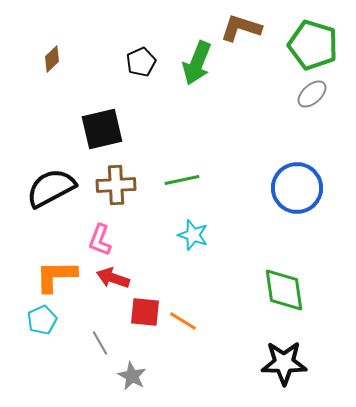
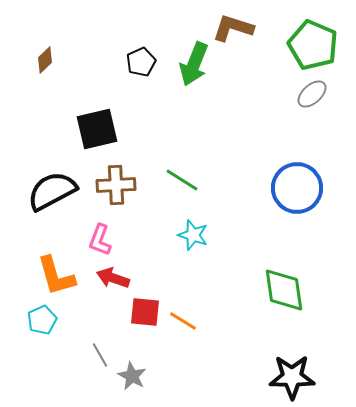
brown L-shape: moved 8 px left
green pentagon: rotated 6 degrees clockwise
brown diamond: moved 7 px left, 1 px down
green arrow: moved 3 px left, 1 px down
black square: moved 5 px left
green line: rotated 44 degrees clockwise
black semicircle: moved 1 px right, 3 px down
orange L-shape: rotated 105 degrees counterclockwise
gray line: moved 12 px down
black star: moved 8 px right, 14 px down
